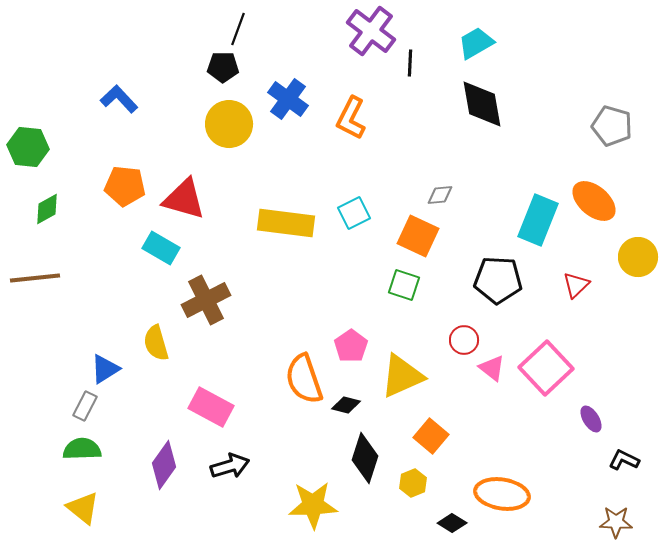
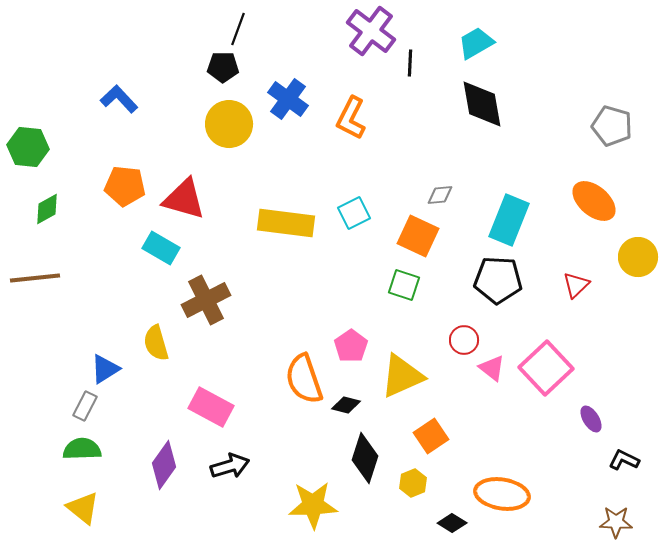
cyan rectangle at (538, 220): moved 29 px left
orange square at (431, 436): rotated 16 degrees clockwise
